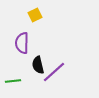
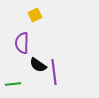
black semicircle: rotated 42 degrees counterclockwise
purple line: rotated 55 degrees counterclockwise
green line: moved 3 px down
